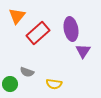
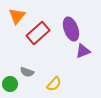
purple ellipse: rotated 10 degrees counterclockwise
purple triangle: rotated 35 degrees clockwise
yellow semicircle: rotated 56 degrees counterclockwise
